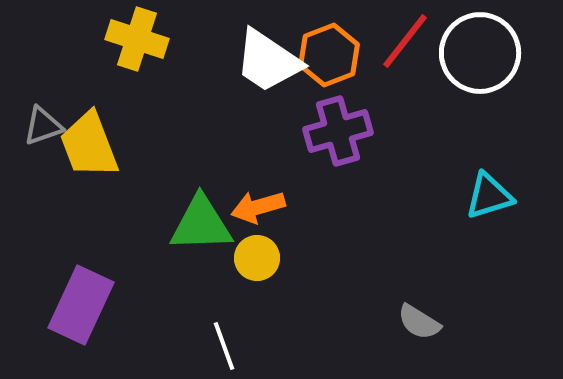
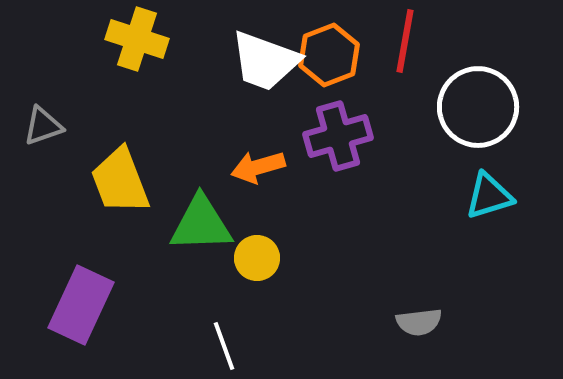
red line: rotated 28 degrees counterclockwise
white circle: moved 2 px left, 54 px down
white trapezoid: moved 3 px left; rotated 14 degrees counterclockwise
purple cross: moved 5 px down
yellow trapezoid: moved 31 px right, 36 px down
orange arrow: moved 40 px up
gray semicircle: rotated 39 degrees counterclockwise
